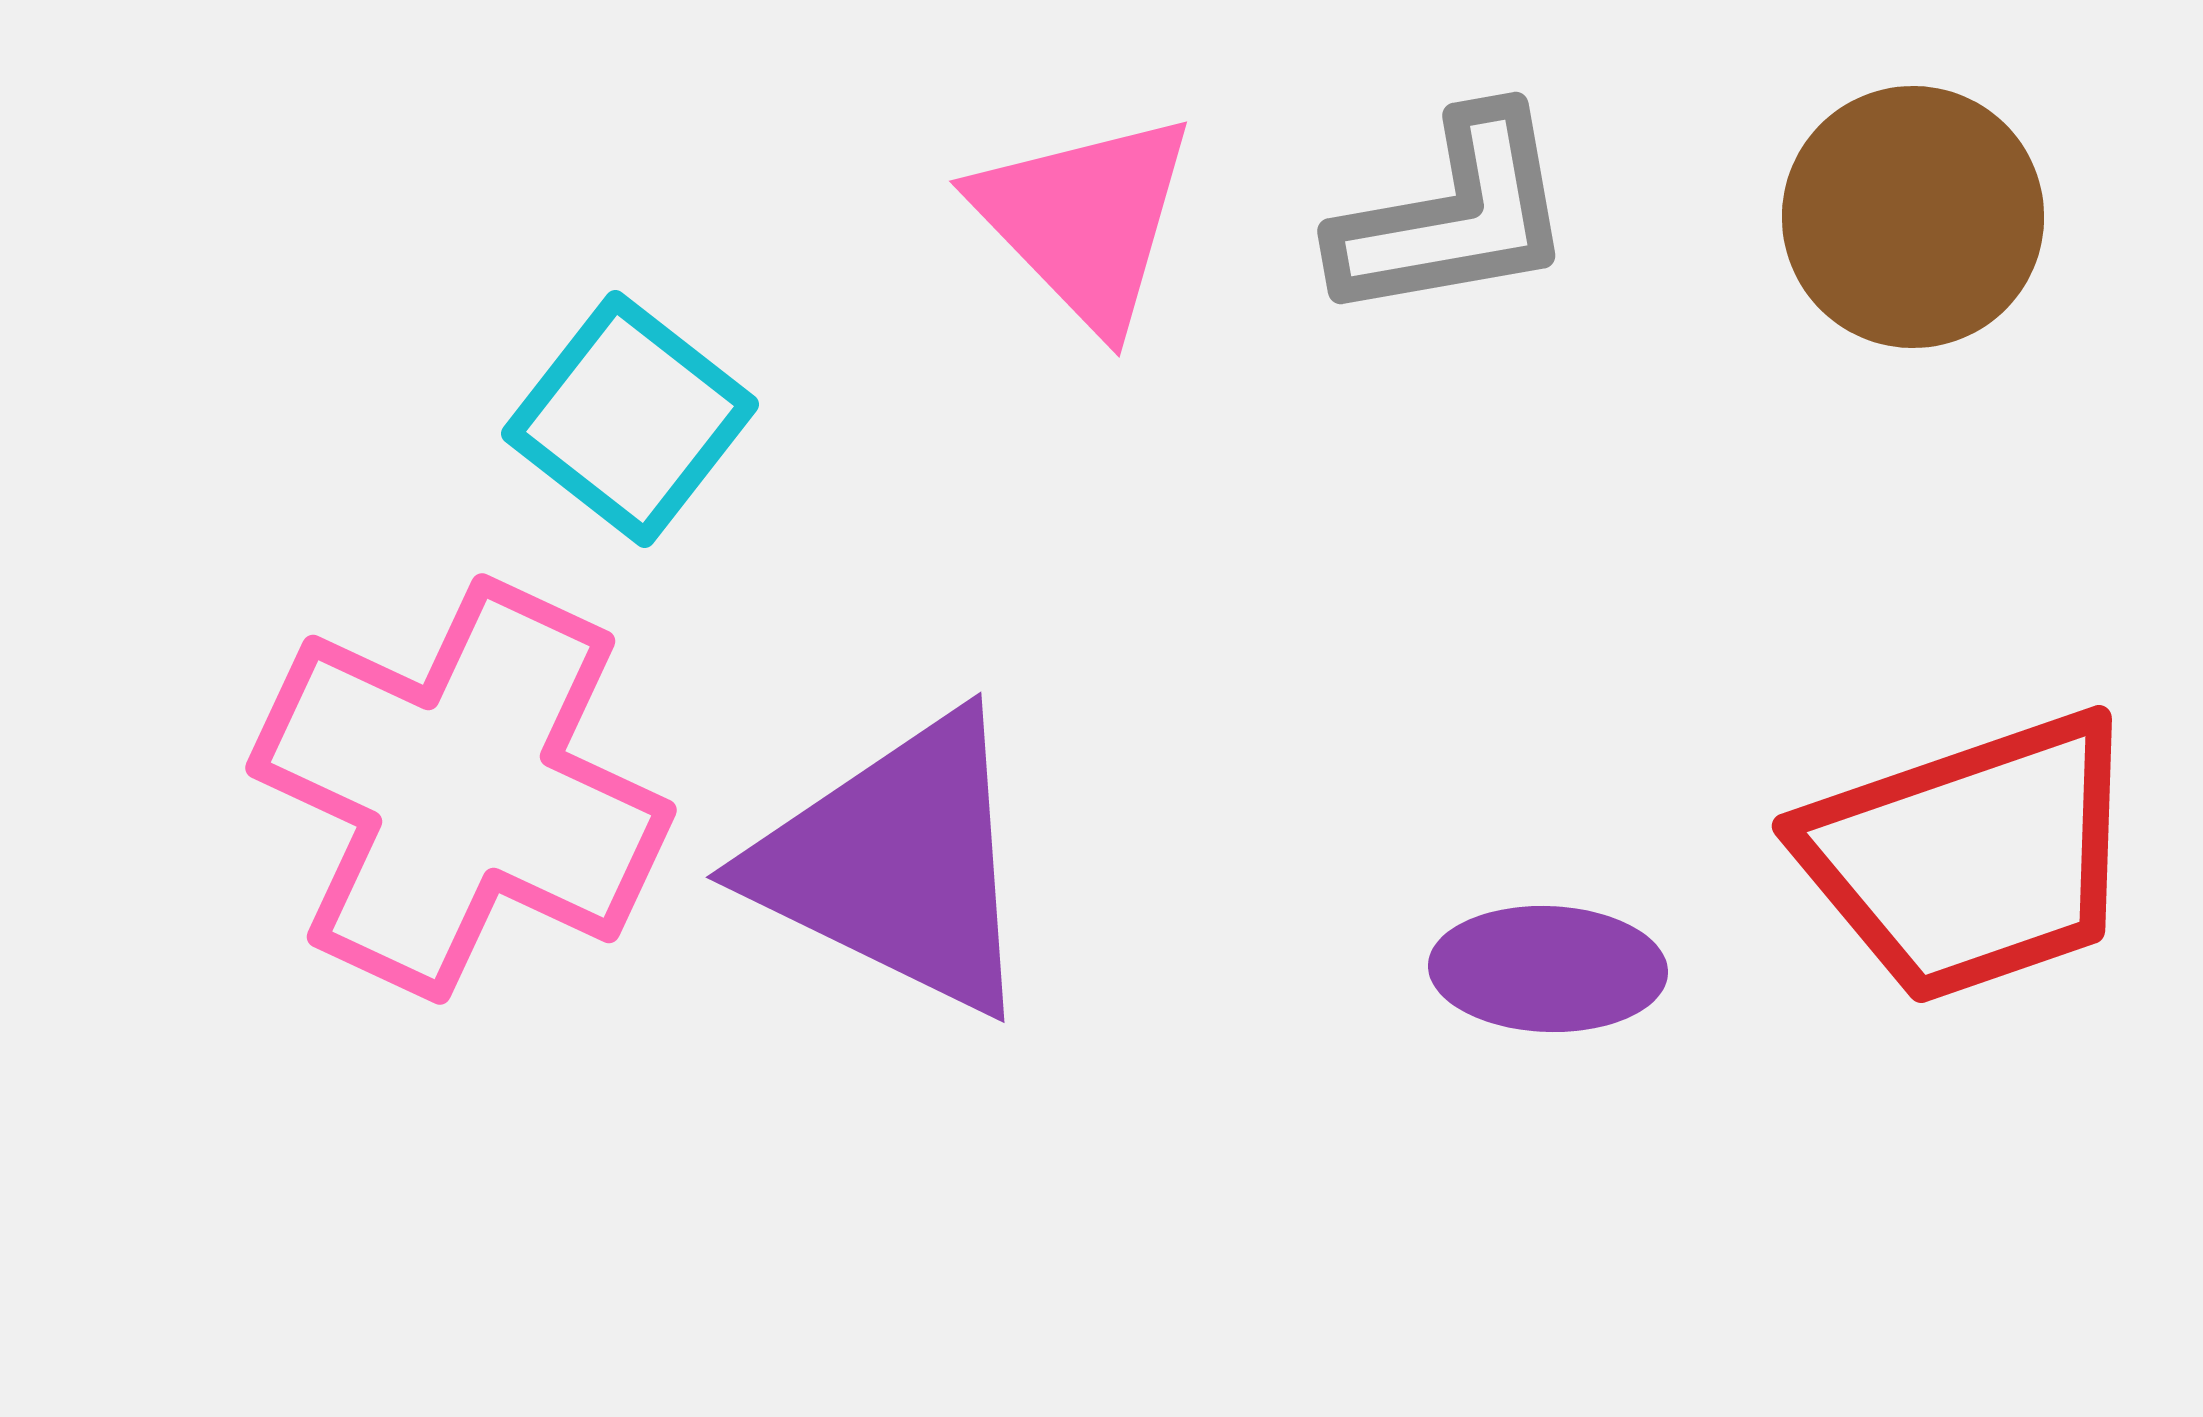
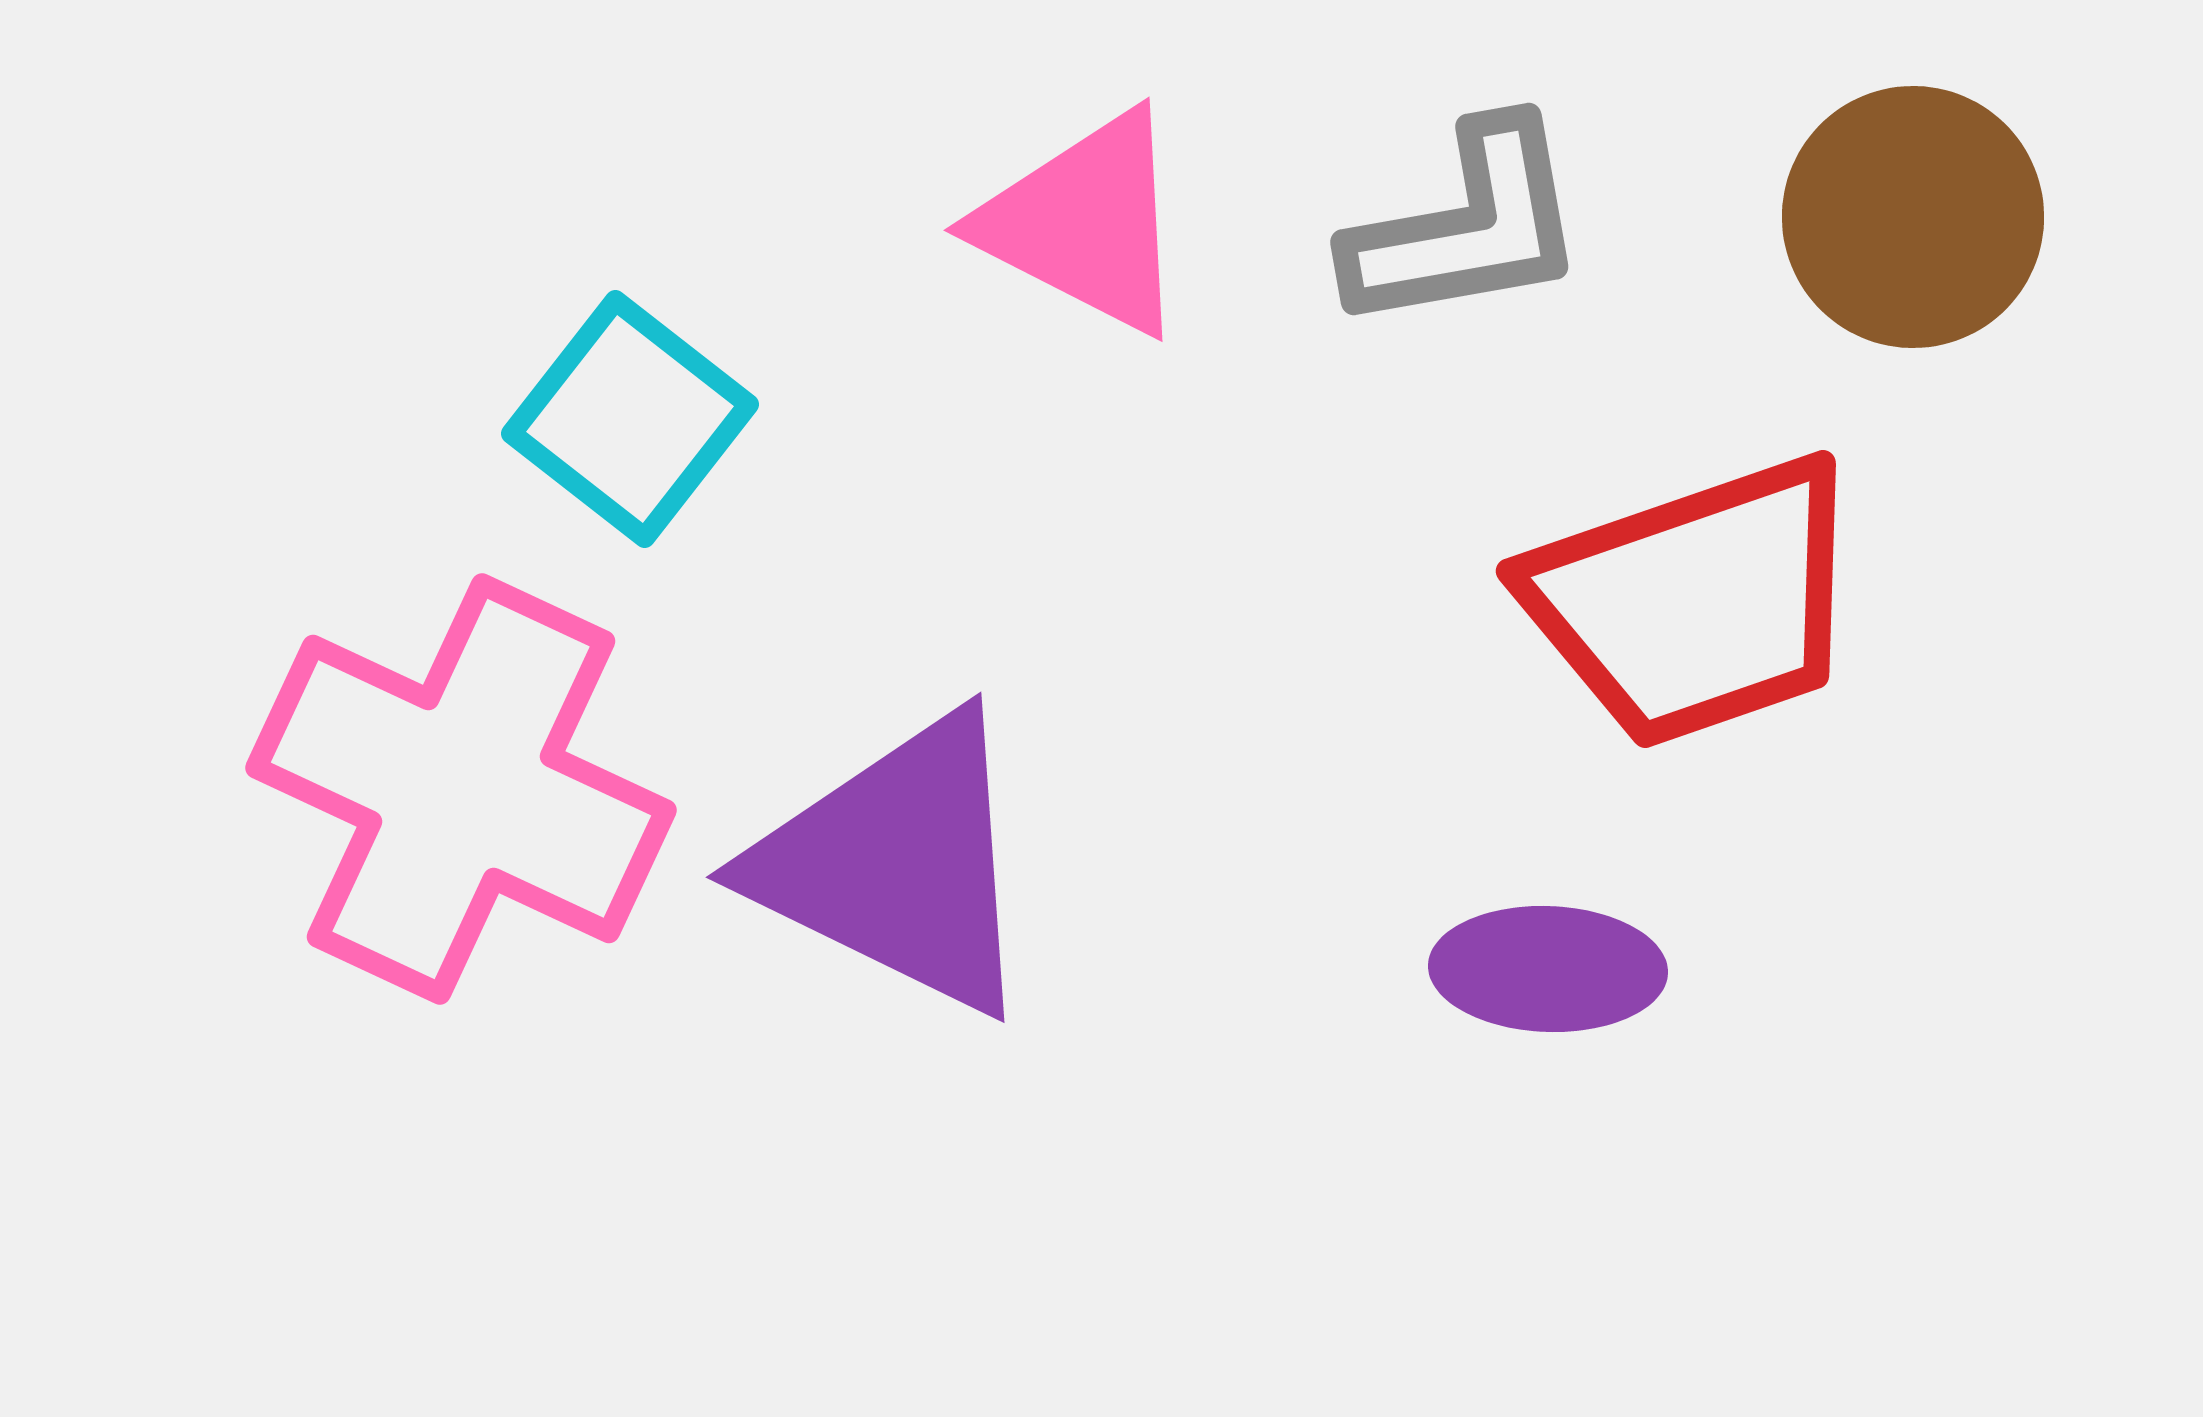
gray L-shape: moved 13 px right, 11 px down
pink triangle: moved 3 px down; rotated 19 degrees counterclockwise
red trapezoid: moved 276 px left, 255 px up
